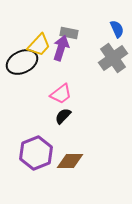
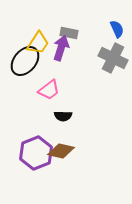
yellow trapezoid: moved 1 px left, 2 px up; rotated 10 degrees counterclockwise
gray cross: rotated 28 degrees counterclockwise
black ellipse: moved 3 px right, 1 px up; rotated 24 degrees counterclockwise
pink trapezoid: moved 12 px left, 4 px up
black semicircle: rotated 132 degrees counterclockwise
brown diamond: moved 9 px left, 10 px up; rotated 12 degrees clockwise
